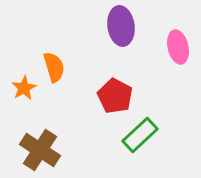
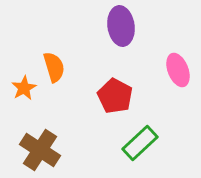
pink ellipse: moved 23 px down; rotated 8 degrees counterclockwise
green rectangle: moved 8 px down
